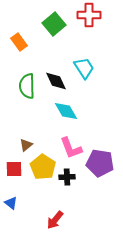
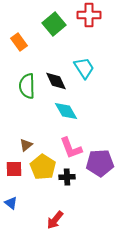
purple pentagon: rotated 12 degrees counterclockwise
